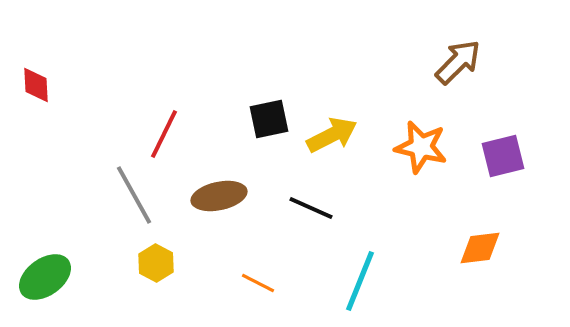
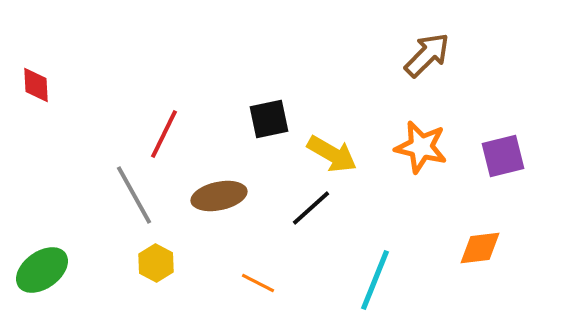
brown arrow: moved 31 px left, 7 px up
yellow arrow: moved 19 px down; rotated 57 degrees clockwise
black line: rotated 66 degrees counterclockwise
green ellipse: moved 3 px left, 7 px up
cyan line: moved 15 px right, 1 px up
